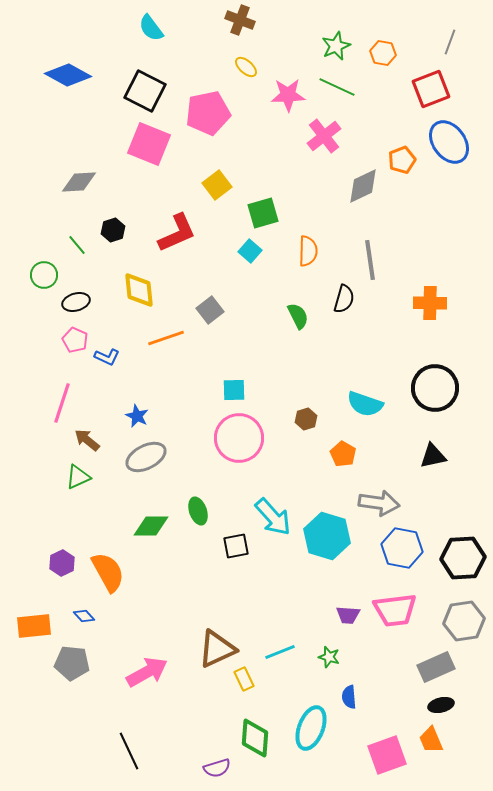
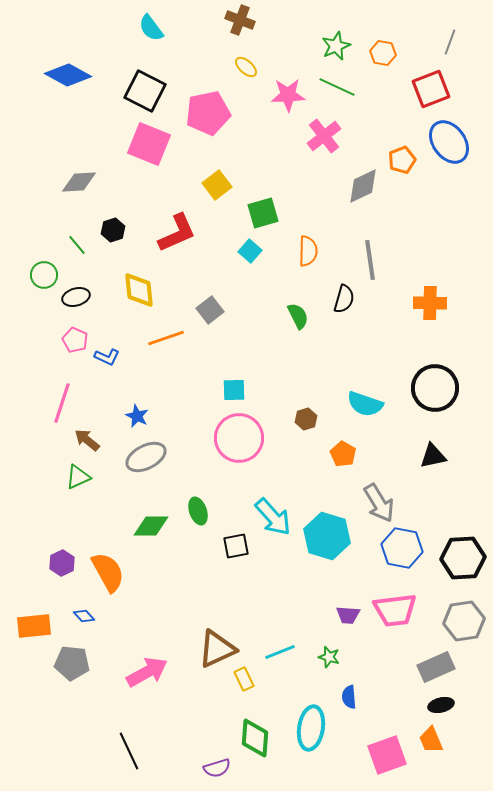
black ellipse at (76, 302): moved 5 px up
gray arrow at (379, 503): rotated 51 degrees clockwise
cyan ellipse at (311, 728): rotated 12 degrees counterclockwise
